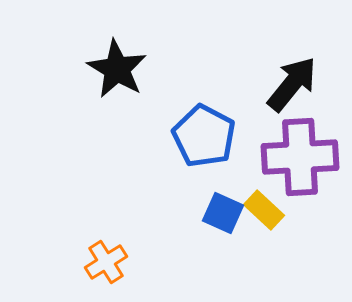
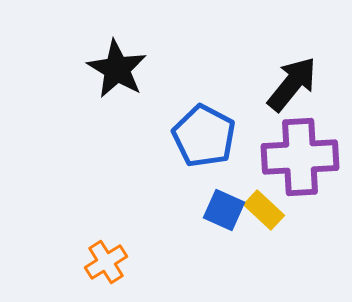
blue square: moved 1 px right, 3 px up
